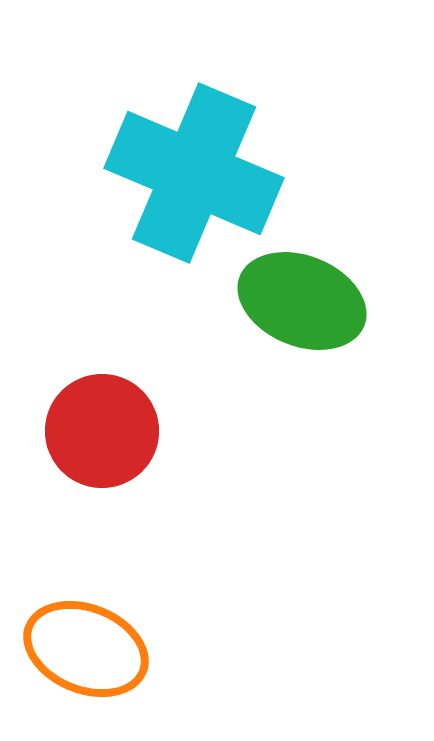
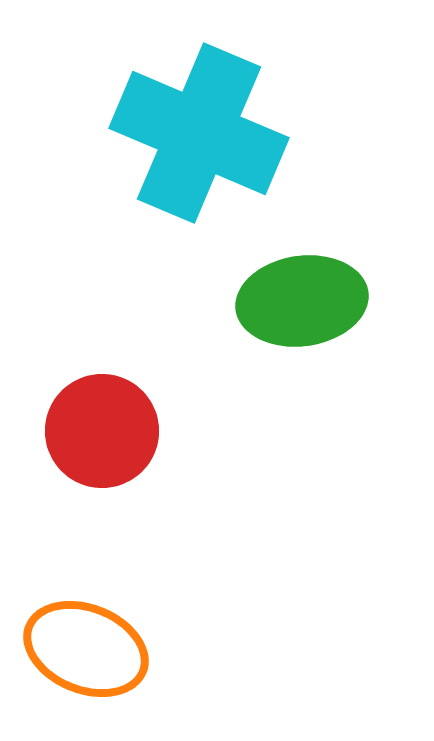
cyan cross: moved 5 px right, 40 px up
green ellipse: rotated 30 degrees counterclockwise
